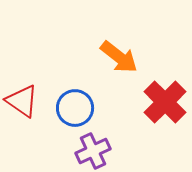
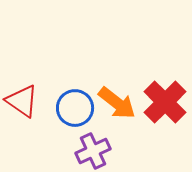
orange arrow: moved 2 px left, 46 px down
